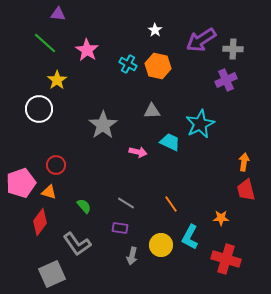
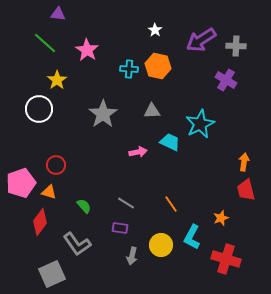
gray cross: moved 3 px right, 3 px up
cyan cross: moved 1 px right, 5 px down; rotated 24 degrees counterclockwise
purple cross: rotated 35 degrees counterclockwise
gray star: moved 11 px up
pink arrow: rotated 24 degrees counterclockwise
orange star: rotated 21 degrees counterclockwise
cyan L-shape: moved 2 px right
